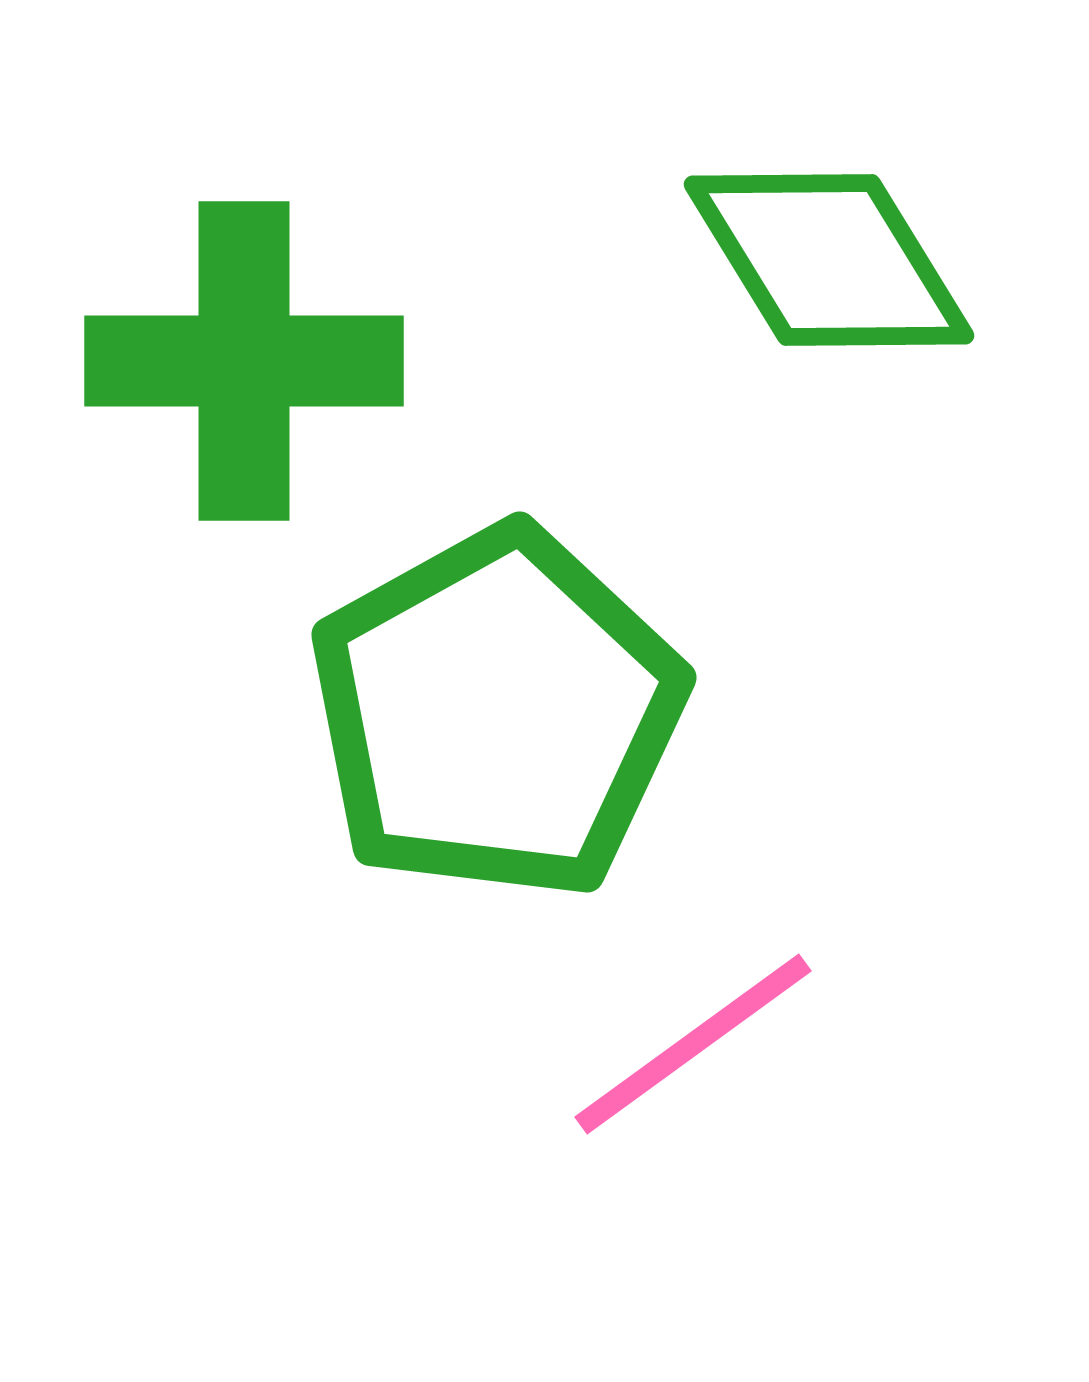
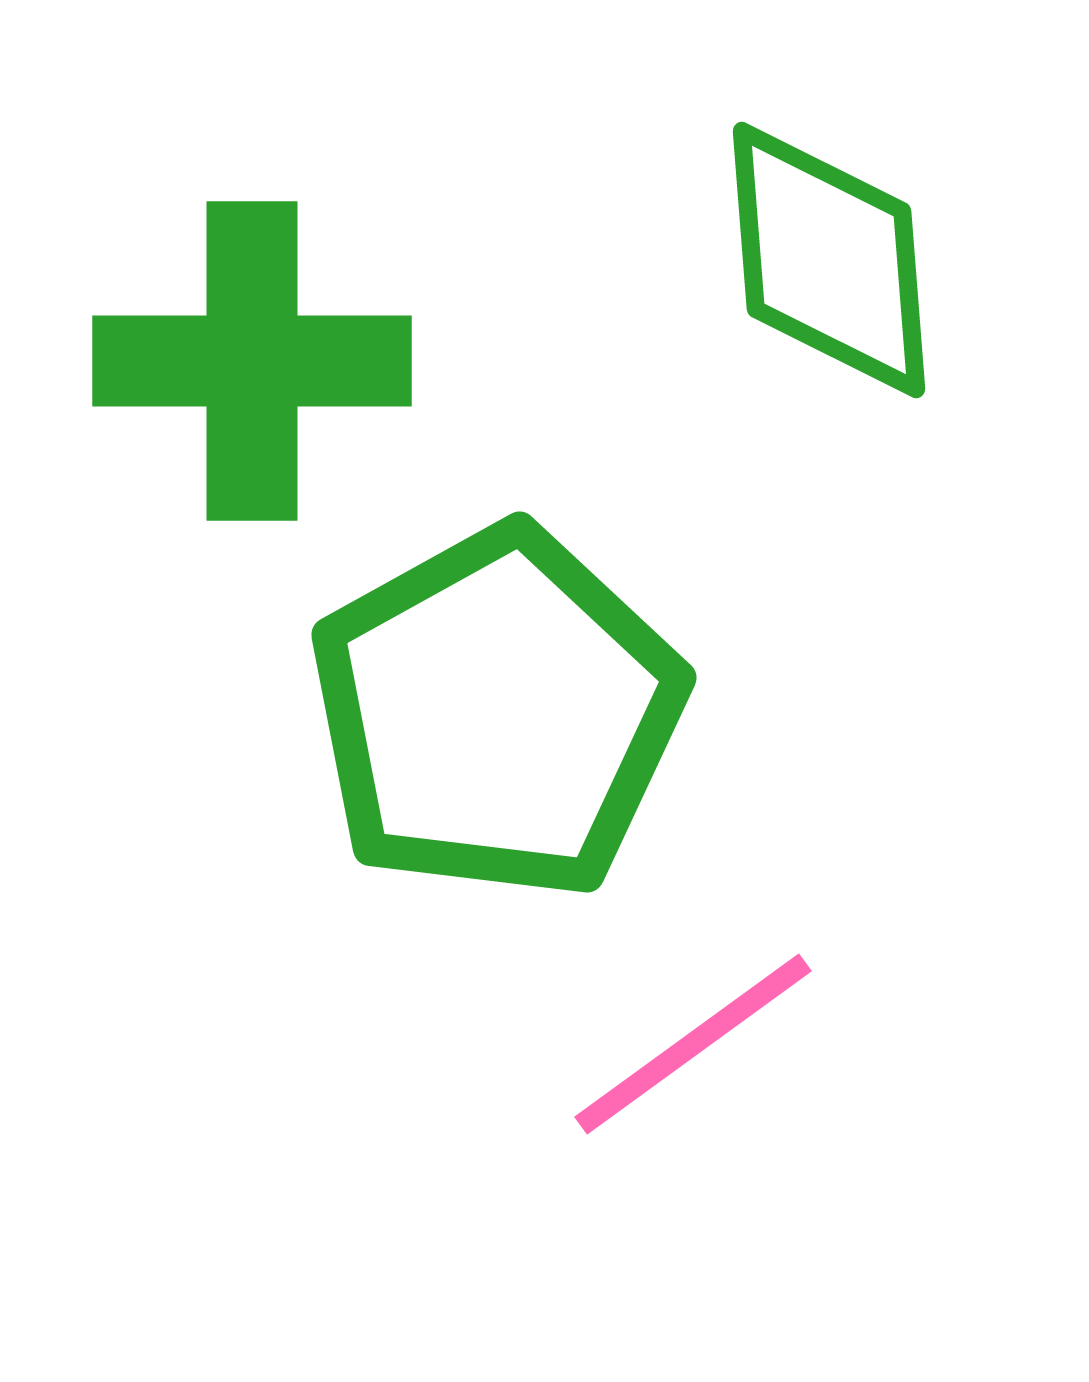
green diamond: rotated 27 degrees clockwise
green cross: moved 8 px right
